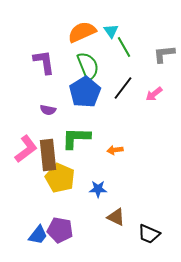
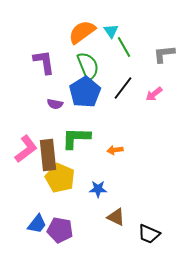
orange semicircle: rotated 12 degrees counterclockwise
purple semicircle: moved 7 px right, 6 px up
blue trapezoid: moved 1 px left, 11 px up
